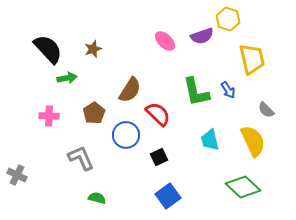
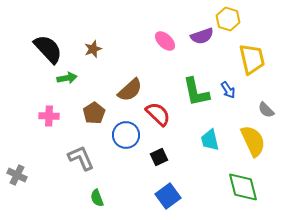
brown semicircle: rotated 16 degrees clockwise
green diamond: rotated 32 degrees clockwise
green semicircle: rotated 126 degrees counterclockwise
